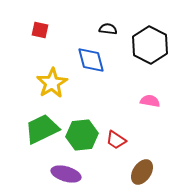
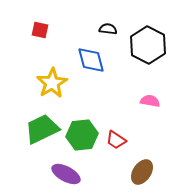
black hexagon: moved 2 px left
purple ellipse: rotated 12 degrees clockwise
